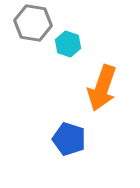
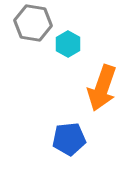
cyan hexagon: rotated 10 degrees clockwise
blue pentagon: rotated 24 degrees counterclockwise
